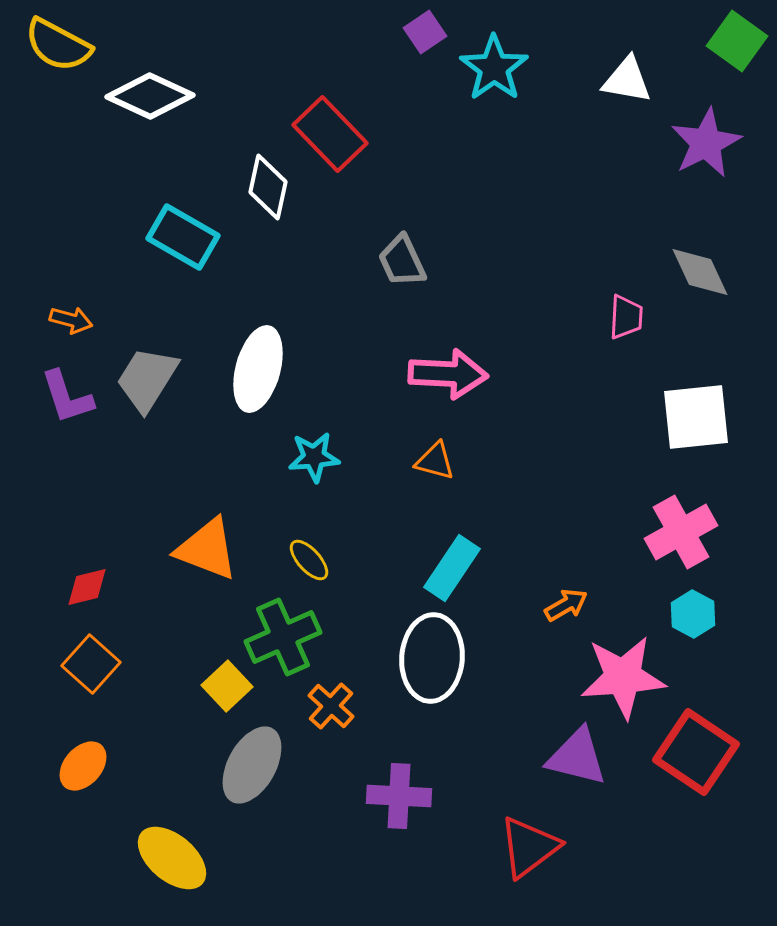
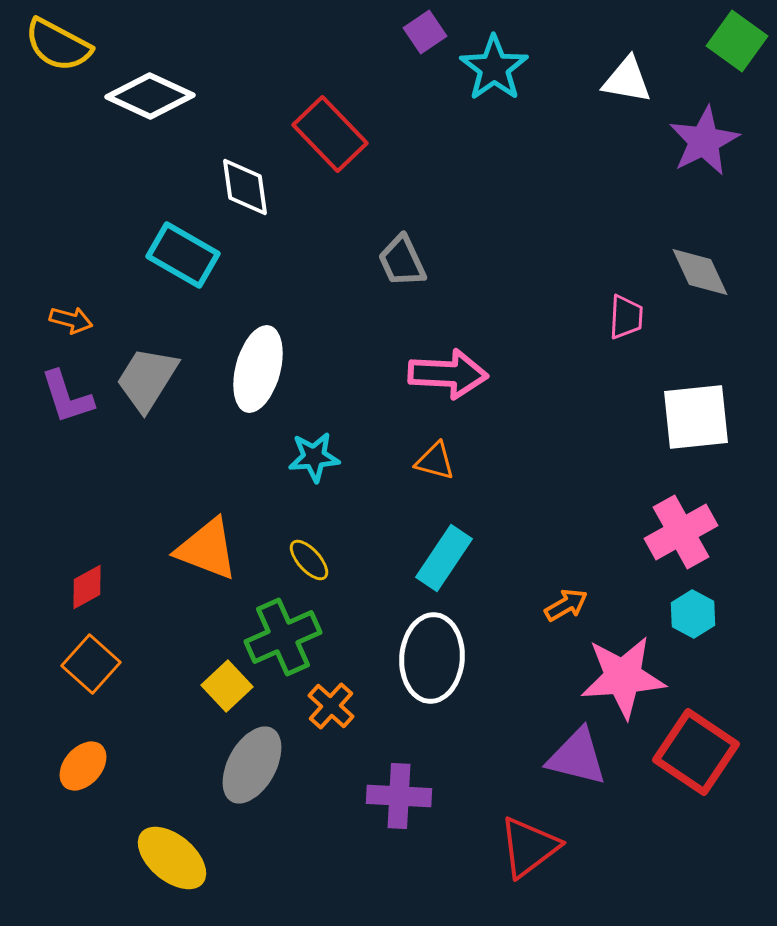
purple star at (706, 143): moved 2 px left, 2 px up
white diamond at (268, 187): moved 23 px left; rotated 20 degrees counterclockwise
cyan rectangle at (183, 237): moved 18 px down
cyan rectangle at (452, 568): moved 8 px left, 10 px up
red diamond at (87, 587): rotated 15 degrees counterclockwise
